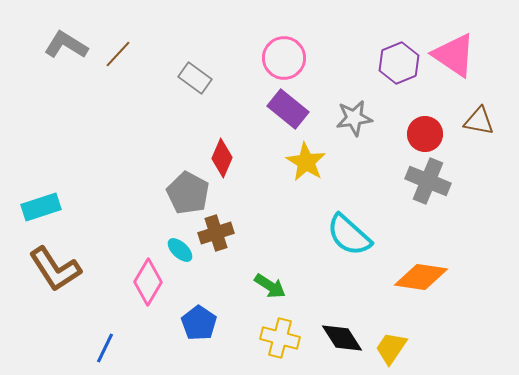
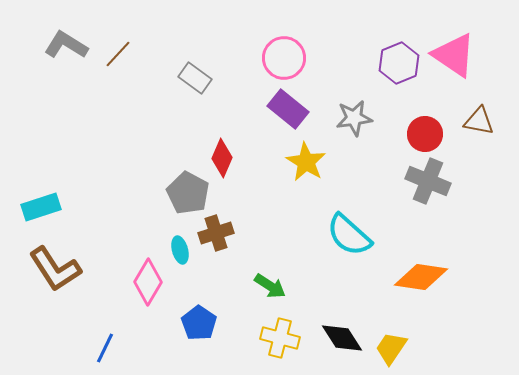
cyan ellipse: rotated 32 degrees clockwise
